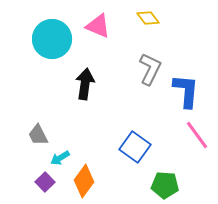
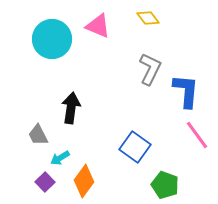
black arrow: moved 14 px left, 24 px down
green pentagon: rotated 16 degrees clockwise
